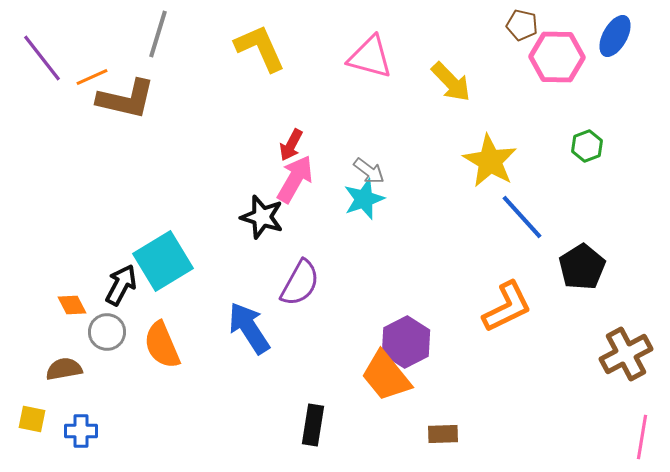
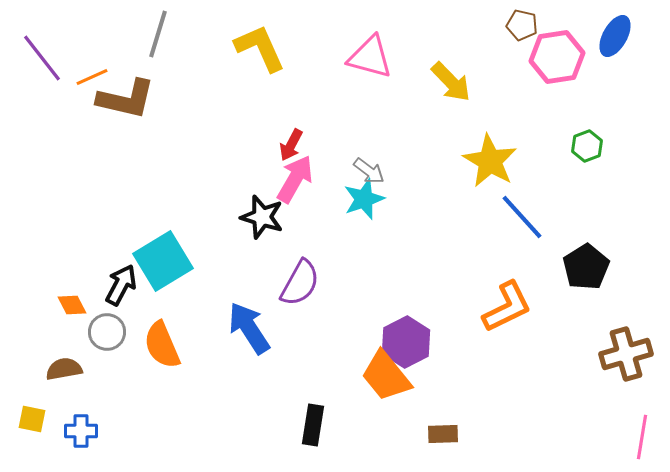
pink hexagon: rotated 10 degrees counterclockwise
black pentagon: moved 4 px right
brown cross: rotated 12 degrees clockwise
